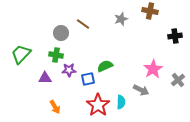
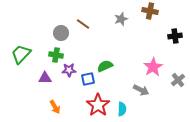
pink star: moved 2 px up
cyan semicircle: moved 1 px right, 7 px down
